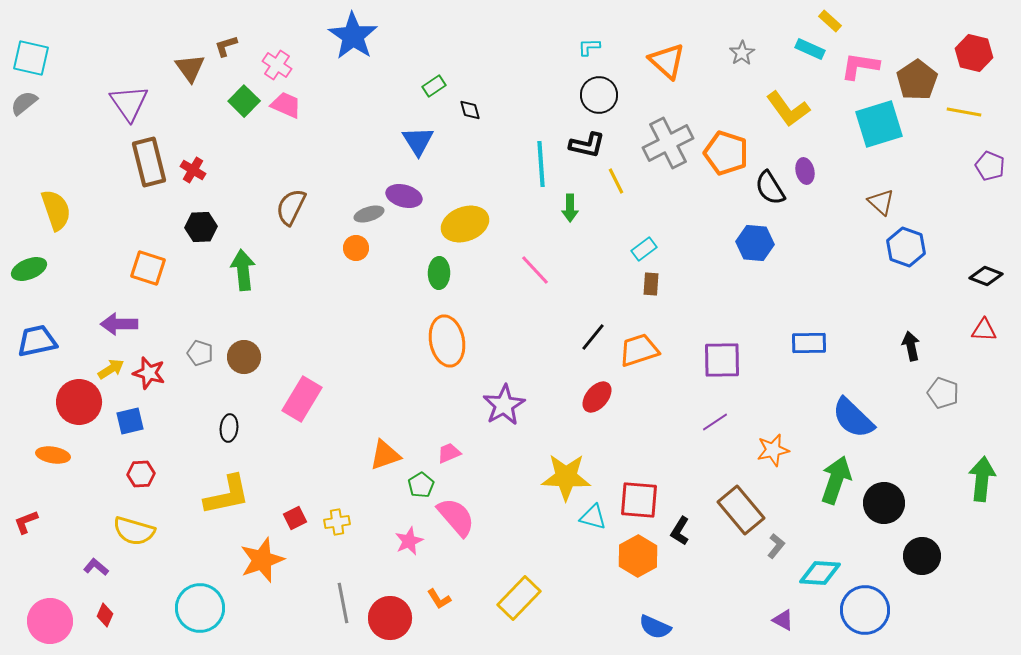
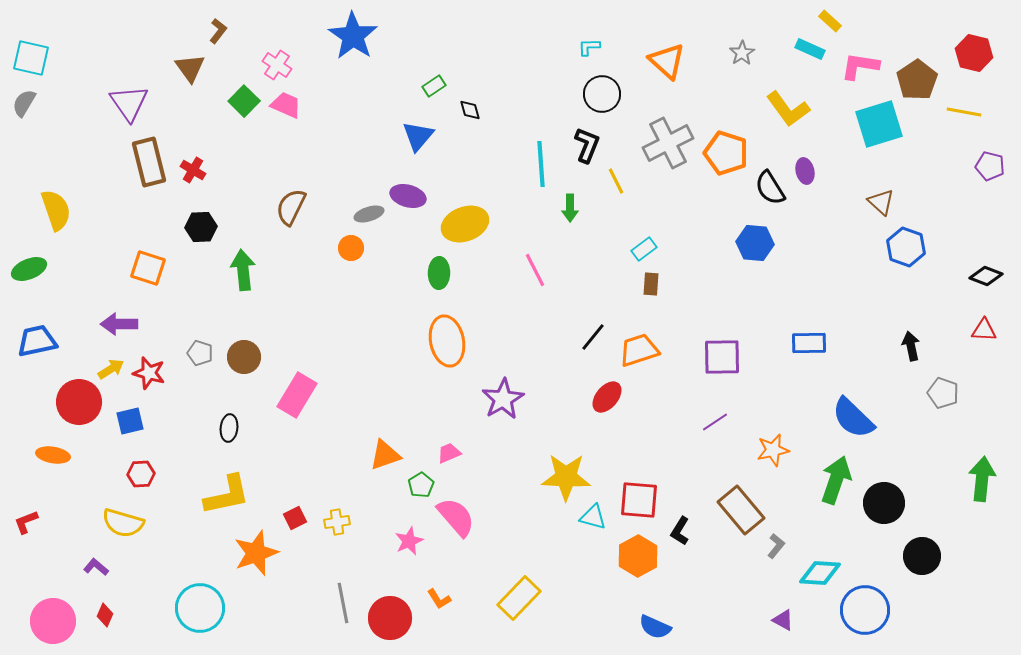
brown L-shape at (226, 46): moved 8 px left, 15 px up; rotated 145 degrees clockwise
black circle at (599, 95): moved 3 px right, 1 px up
gray semicircle at (24, 103): rotated 20 degrees counterclockwise
blue triangle at (418, 141): moved 5 px up; rotated 12 degrees clockwise
black L-shape at (587, 145): rotated 81 degrees counterclockwise
purple pentagon at (990, 166): rotated 8 degrees counterclockwise
purple ellipse at (404, 196): moved 4 px right
orange circle at (356, 248): moved 5 px left
pink line at (535, 270): rotated 16 degrees clockwise
purple square at (722, 360): moved 3 px up
red ellipse at (597, 397): moved 10 px right
pink rectangle at (302, 399): moved 5 px left, 4 px up
purple star at (504, 405): moved 1 px left, 6 px up
yellow semicircle at (134, 531): moved 11 px left, 8 px up
orange star at (262, 560): moved 6 px left, 7 px up
pink circle at (50, 621): moved 3 px right
